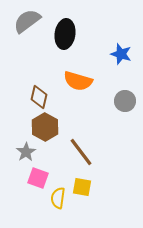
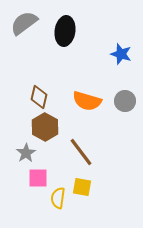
gray semicircle: moved 3 px left, 2 px down
black ellipse: moved 3 px up
orange semicircle: moved 9 px right, 20 px down
gray star: moved 1 px down
pink square: rotated 20 degrees counterclockwise
